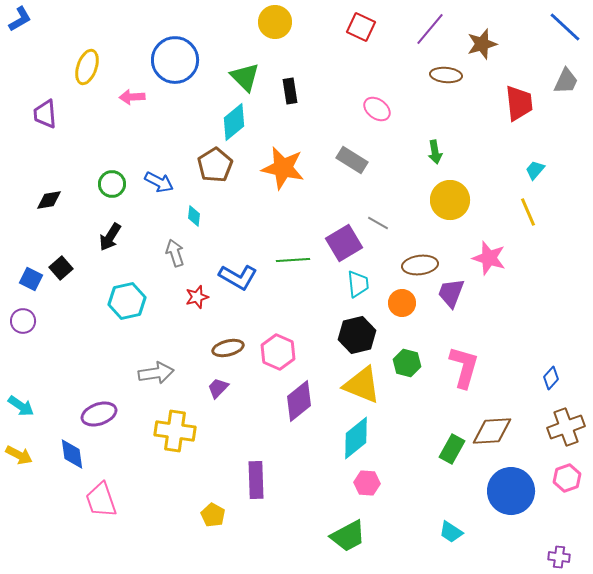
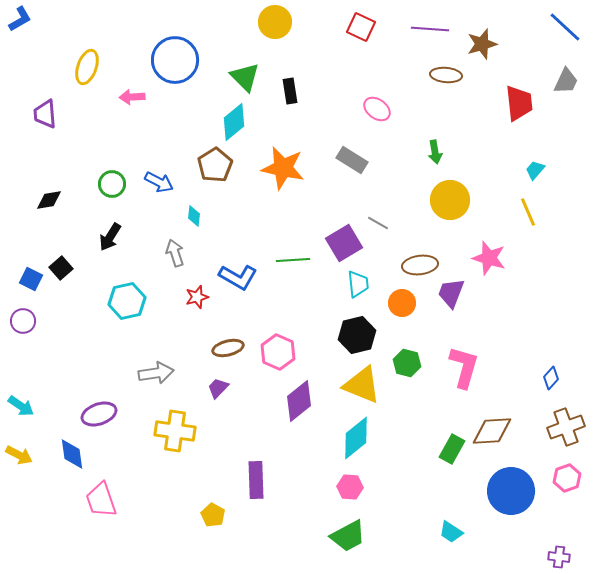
purple line at (430, 29): rotated 54 degrees clockwise
pink hexagon at (367, 483): moved 17 px left, 4 px down
